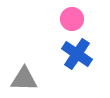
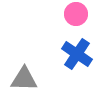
pink circle: moved 4 px right, 5 px up
